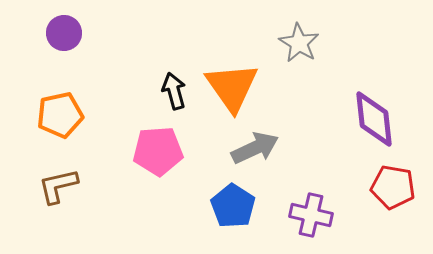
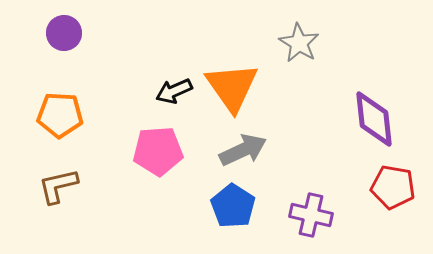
black arrow: rotated 99 degrees counterclockwise
orange pentagon: rotated 15 degrees clockwise
gray arrow: moved 12 px left, 2 px down
